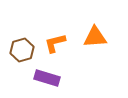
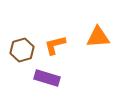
orange triangle: moved 3 px right
orange L-shape: moved 2 px down
